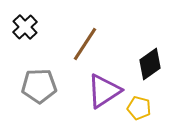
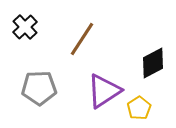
brown line: moved 3 px left, 5 px up
black diamond: moved 3 px right, 1 px up; rotated 8 degrees clockwise
gray pentagon: moved 2 px down
yellow pentagon: rotated 25 degrees clockwise
